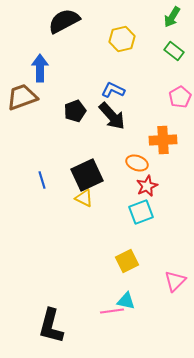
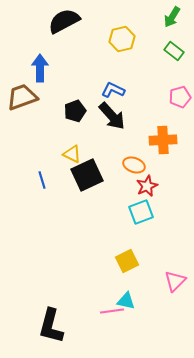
pink pentagon: rotated 15 degrees clockwise
orange ellipse: moved 3 px left, 2 px down
yellow triangle: moved 12 px left, 44 px up
